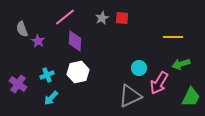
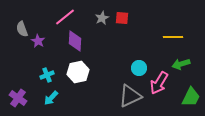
purple cross: moved 14 px down
